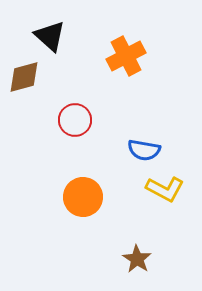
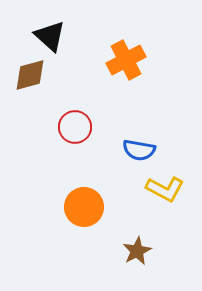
orange cross: moved 4 px down
brown diamond: moved 6 px right, 2 px up
red circle: moved 7 px down
blue semicircle: moved 5 px left
orange circle: moved 1 px right, 10 px down
brown star: moved 8 px up; rotated 12 degrees clockwise
